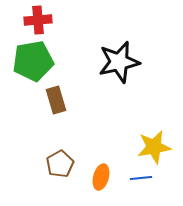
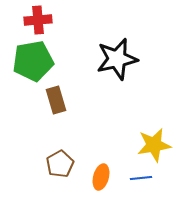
black star: moved 2 px left, 3 px up
yellow star: moved 2 px up
